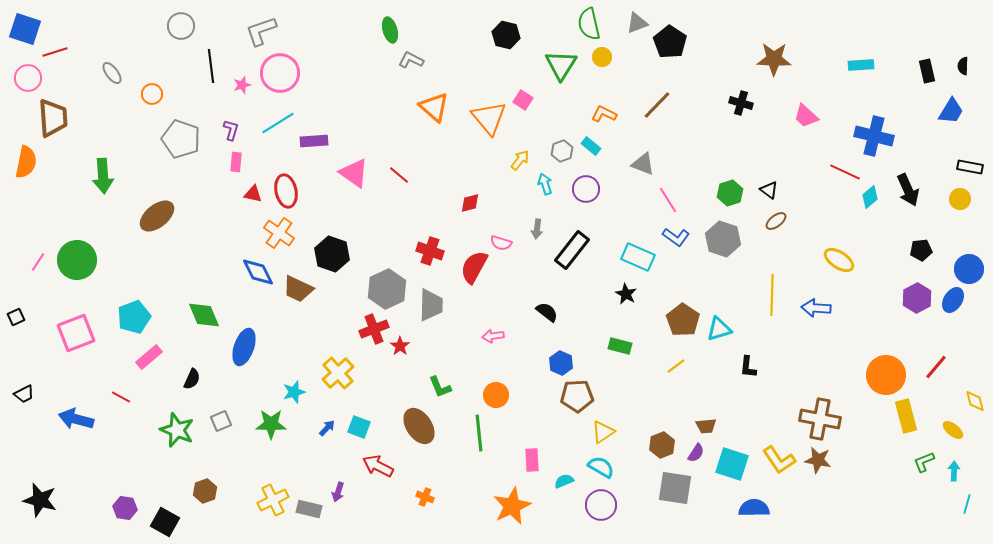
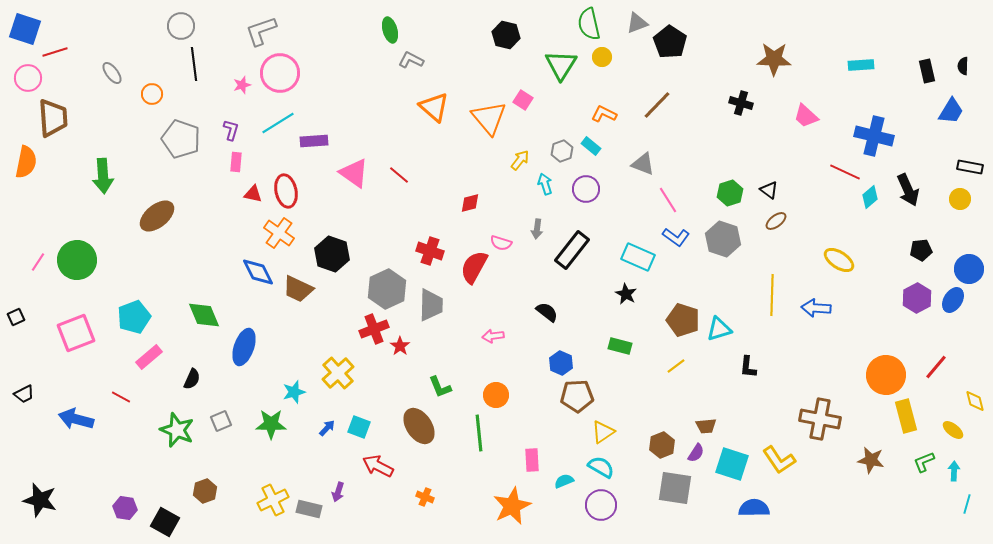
black line at (211, 66): moved 17 px left, 2 px up
brown pentagon at (683, 320): rotated 16 degrees counterclockwise
brown star at (818, 460): moved 53 px right
